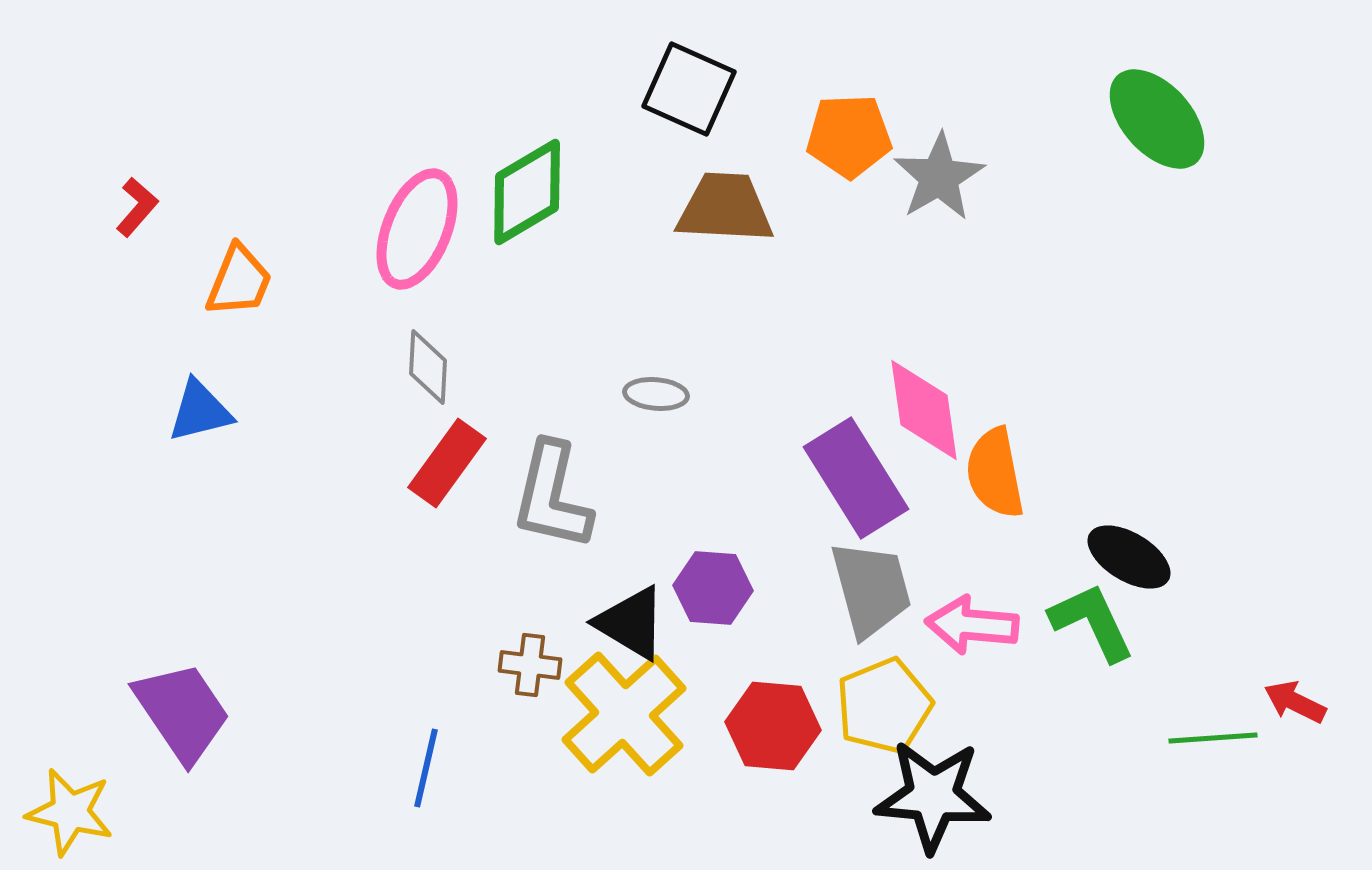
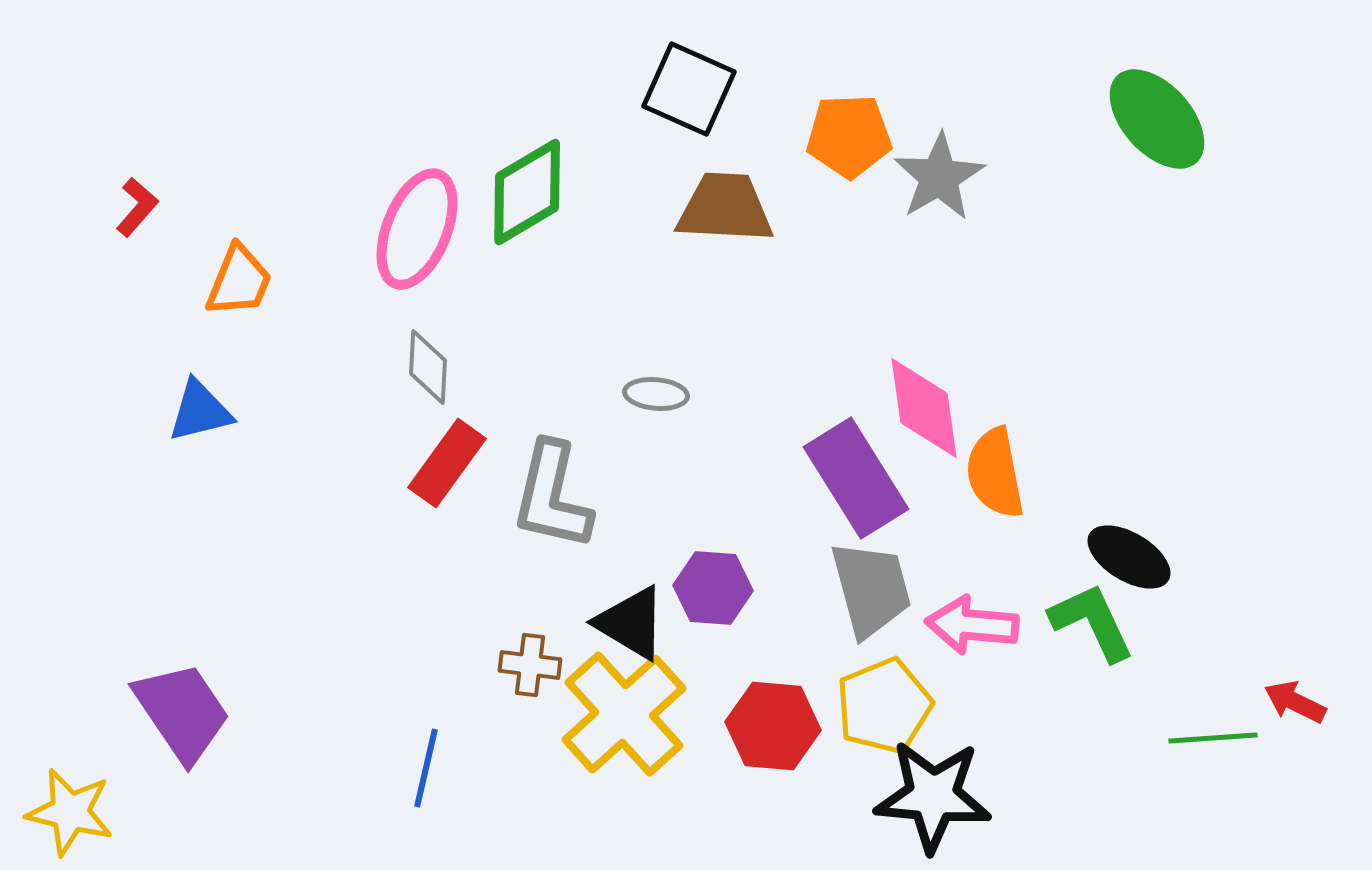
pink diamond: moved 2 px up
